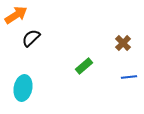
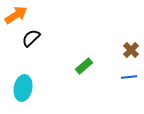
brown cross: moved 8 px right, 7 px down
